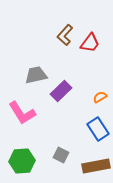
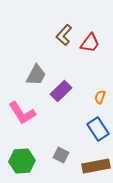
brown L-shape: moved 1 px left
gray trapezoid: rotated 130 degrees clockwise
orange semicircle: rotated 40 degrees counterclockwise
